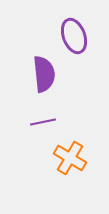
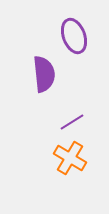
purple line: moved 29 px right; rotated 20 degrees counterclockwise
